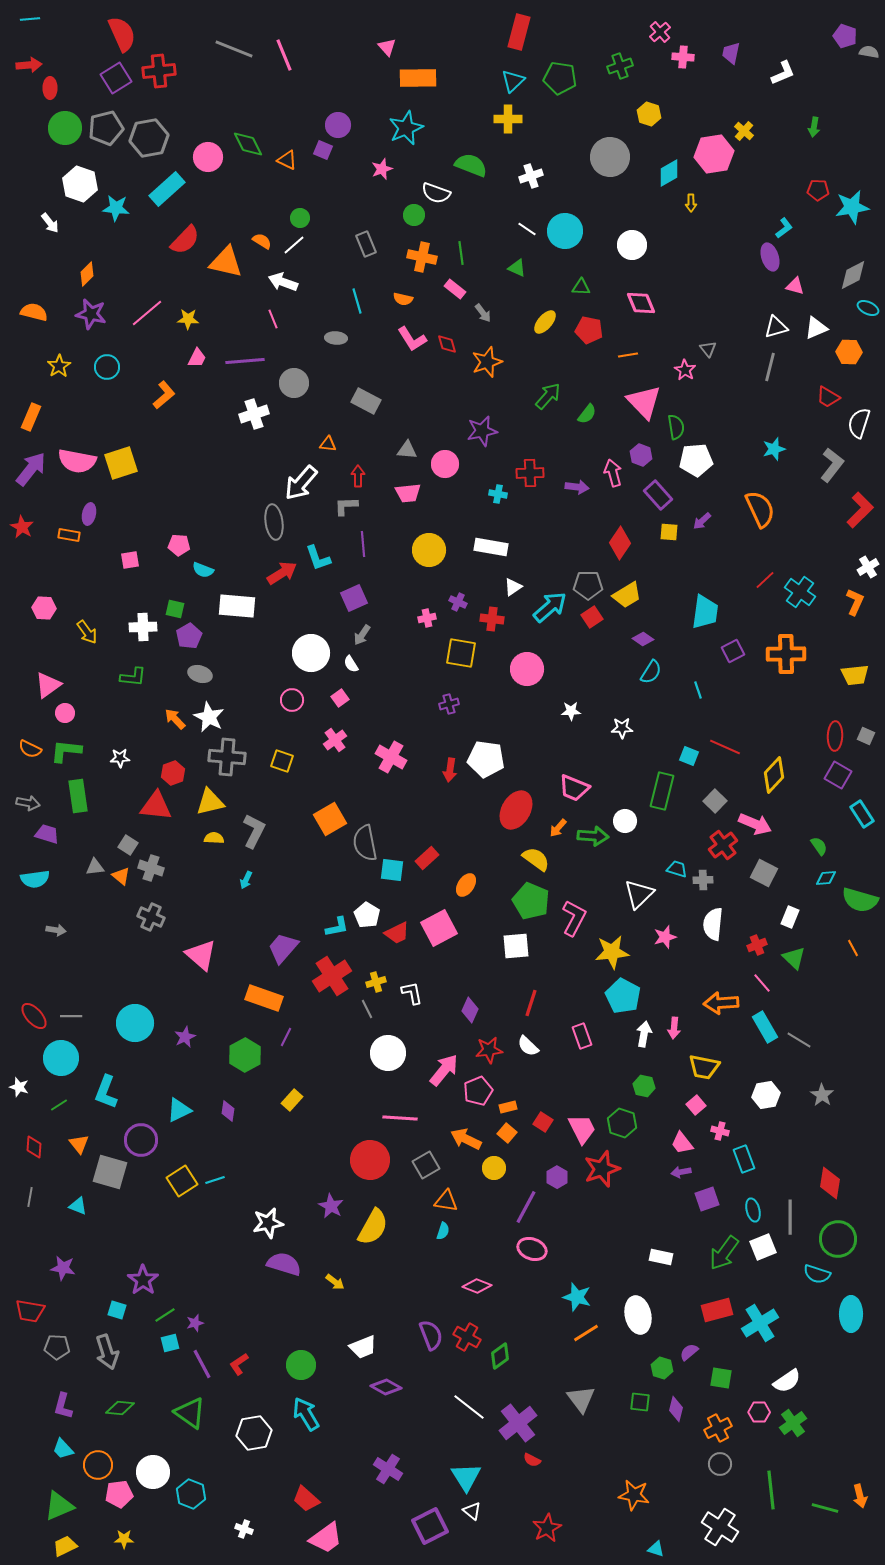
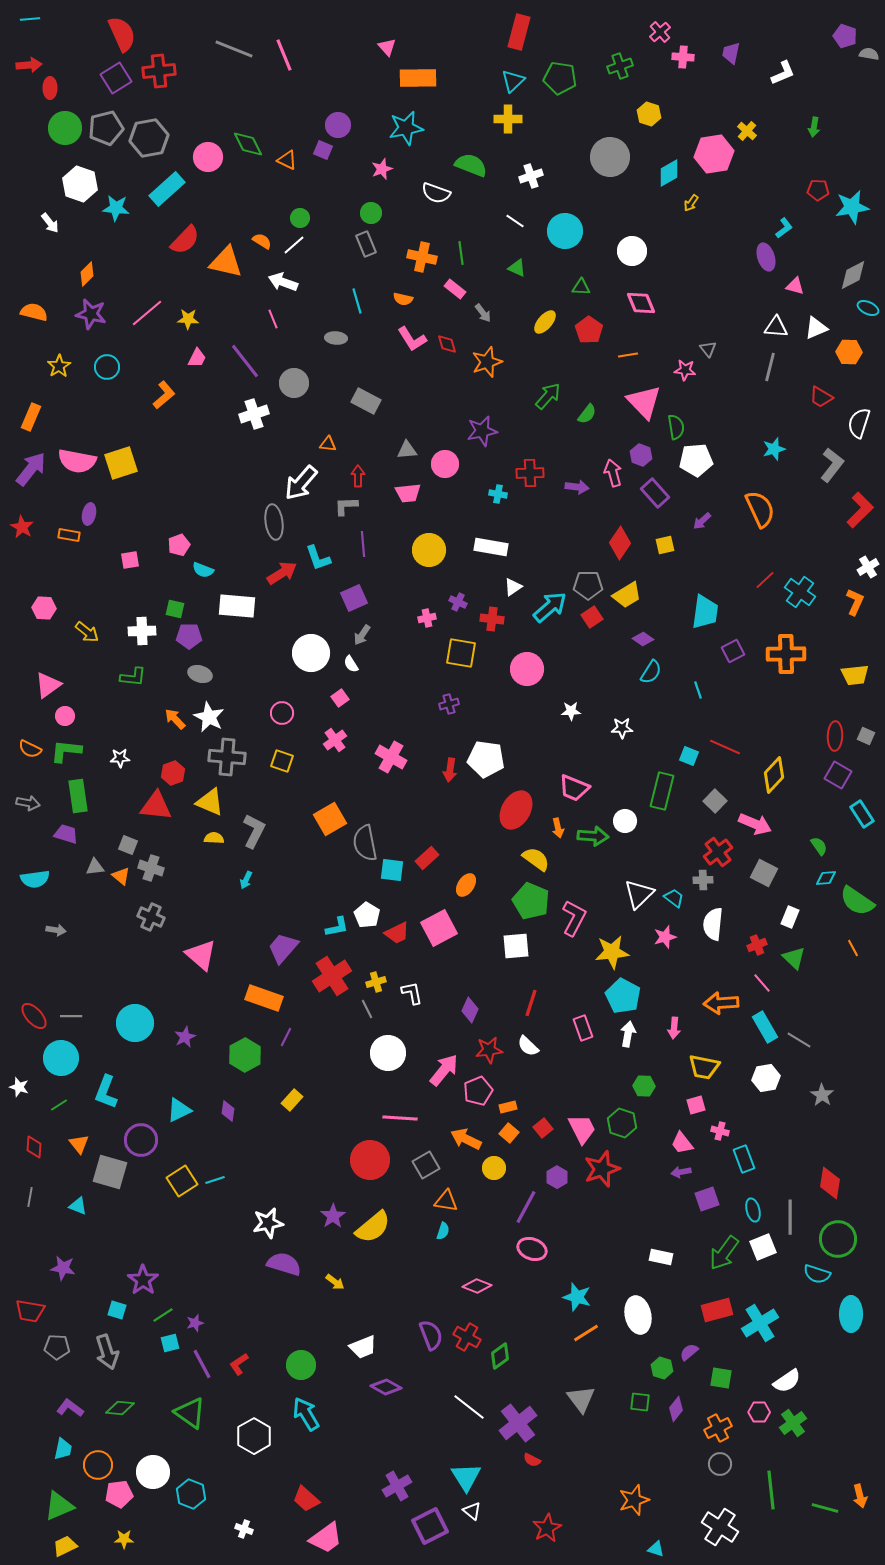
gray semicircle at (869, 52): moved 2 px down
cyan star at (406, 128): rotated 12 degrees clockwise
yellow cross at (744, 131): moved 3 px right
yellow arrow at (691, 203): rotated 36 degrees clockwise
green circle at (414, 215): moved 43 px left, 2 px up
white line at (527, 229): moved 12 px left, 8 px up
white circle at (632, 245): moved 6 px down
purple ellipse at (770, 257): moved 4 px left
white triangle at (776, 327): rotated 20 degrees clockwise
red pentagon at (589, 330): rotated 24 degrees clockwise
purple line at (245, 361): rotated 57 degrees clockwise
pink star at (685, 370): rotated 25 degrees counterclockwise
red trapezoid at (828, 397): moved 7 px left
gray triangle at (407, 450): rotated 10 degrees counterclockwise
purple rectangle at (658, 495): moved 3 px left, 2 px up
yellow square at (669, 532): moved 4 px left, 13 px down; rotated 18 degrees counterclockwise
pink pentagon at (179, 545): rotated 25 degrees counterclockwise
white cross at (143, 627): moved 1 px left, 4 px down
yellow arrow at (87, 632): rotated 15 degrees counterclockwise
purple pentagon at (189, 636): rotated 30 degrees clockwise
pink circle at (292, 700): moved 10 px left, 13 px down
pink circle at (65, 713): moved 3 px down
yellow triangle at (210, 802): rotated 36 degrees clockwise
orange arrow at (558, 828): rotated 54 degrees counterclockwise
purple trapezoid at (47, 834): moved 19 px right
gray square at (128, 845): rotated 12 degrees counterclockwise
red cross at (723, 845): moved 5 px left, 7 px down
cyan trapezoid at (677, 869): moved 3 px left, 29 px down; rotated 20 degrees clockwise
green semicircle at (860, 900): moved 3 px left, 1 px down; rotated 18 degrees clockwise
white arrow at (644, 1034): moved 16 px left
pink rectangle at (582, 1036): moved 1 px right, 8 px up
green hexagon at (644, 1086): rotated 10 degrees counterclockwise
white hexagon at (766, 1095): moved 17 px up
pink square at (696, 1105): rotated 24 degrees clockwise
red square at (543, 1122): moved 6 px down; rotated 18 degrees clockwise
orange square at (507, 1133): moved 2 px right
purple star at (331, 1206): moved 2 px right, 10 px down; rotated 10 degrees clockwise
yellow semicircle at (373, 1227): rotated 21 degrees clockwise
green line at (165, 1315): moved 2 px left
purple L-shape at (63, 1406): moved 7 px right, 2 px down; rotated 112 degrees clockwise
purple diamond at (676, 1409): rotated 25 degrees clockwise
white hexagon at (254, 1433): moved 3 px down; rotated 20 degrees counterclockwise
cyan trapezoid at (63, 1449): rotated 125 degrees counterclockwise
purple cross at (388, 1469): moved 9 px right, 17 px down; rotated 28 degrees clockwise
orange star at (634, 1495): moved 5 px down; rotated 28 degrees counterclockwise
